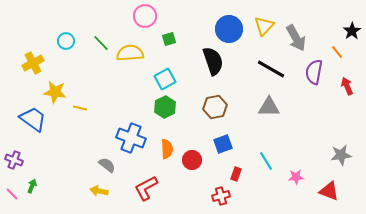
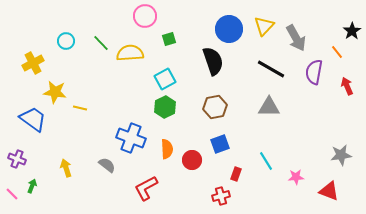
blue square: moved 3 px left
purple cross: moved 3 px right, 1 px up
yellow arrow: moved 33 px left, 23 px up; rotated 60 degrees clockwise
